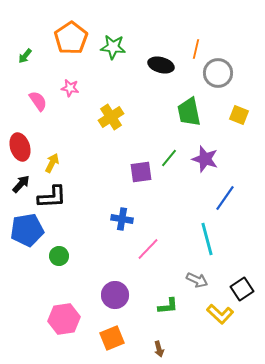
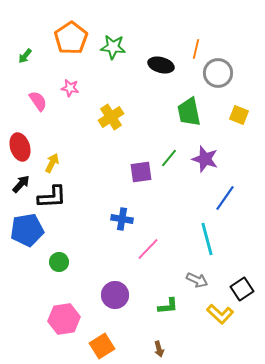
green circle: moved 6 px down
orange square: moved 10 px left, 8 px down; rotated 10 degrees counterclockwise
